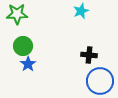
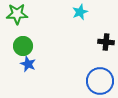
cyan star: moved 1 px left, 1 px down
black cross: moved 17 px right, 13 px up
blue star: rotated 14 degrees counterclockwise
